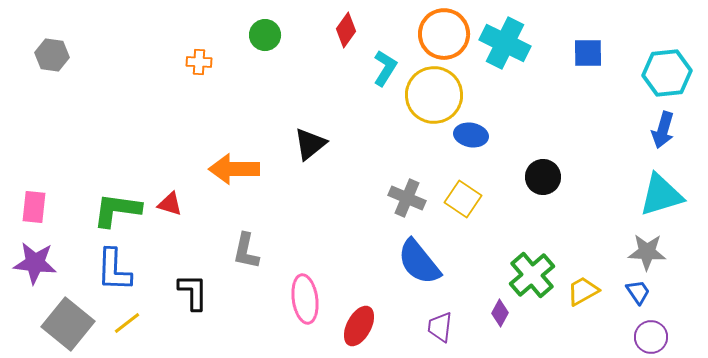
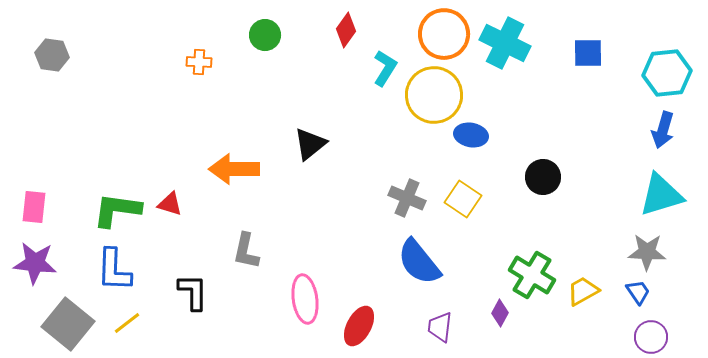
green cross: rotated 18 degrees counterclockwise
